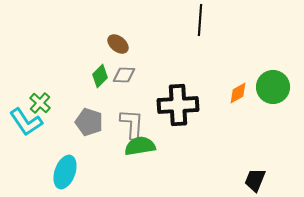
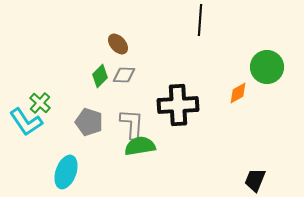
brown ellipse: rotated 10 degrees clockwise
green circle: moved 6 px left, 20 px up
cyan ellipse: moved 1 px right
